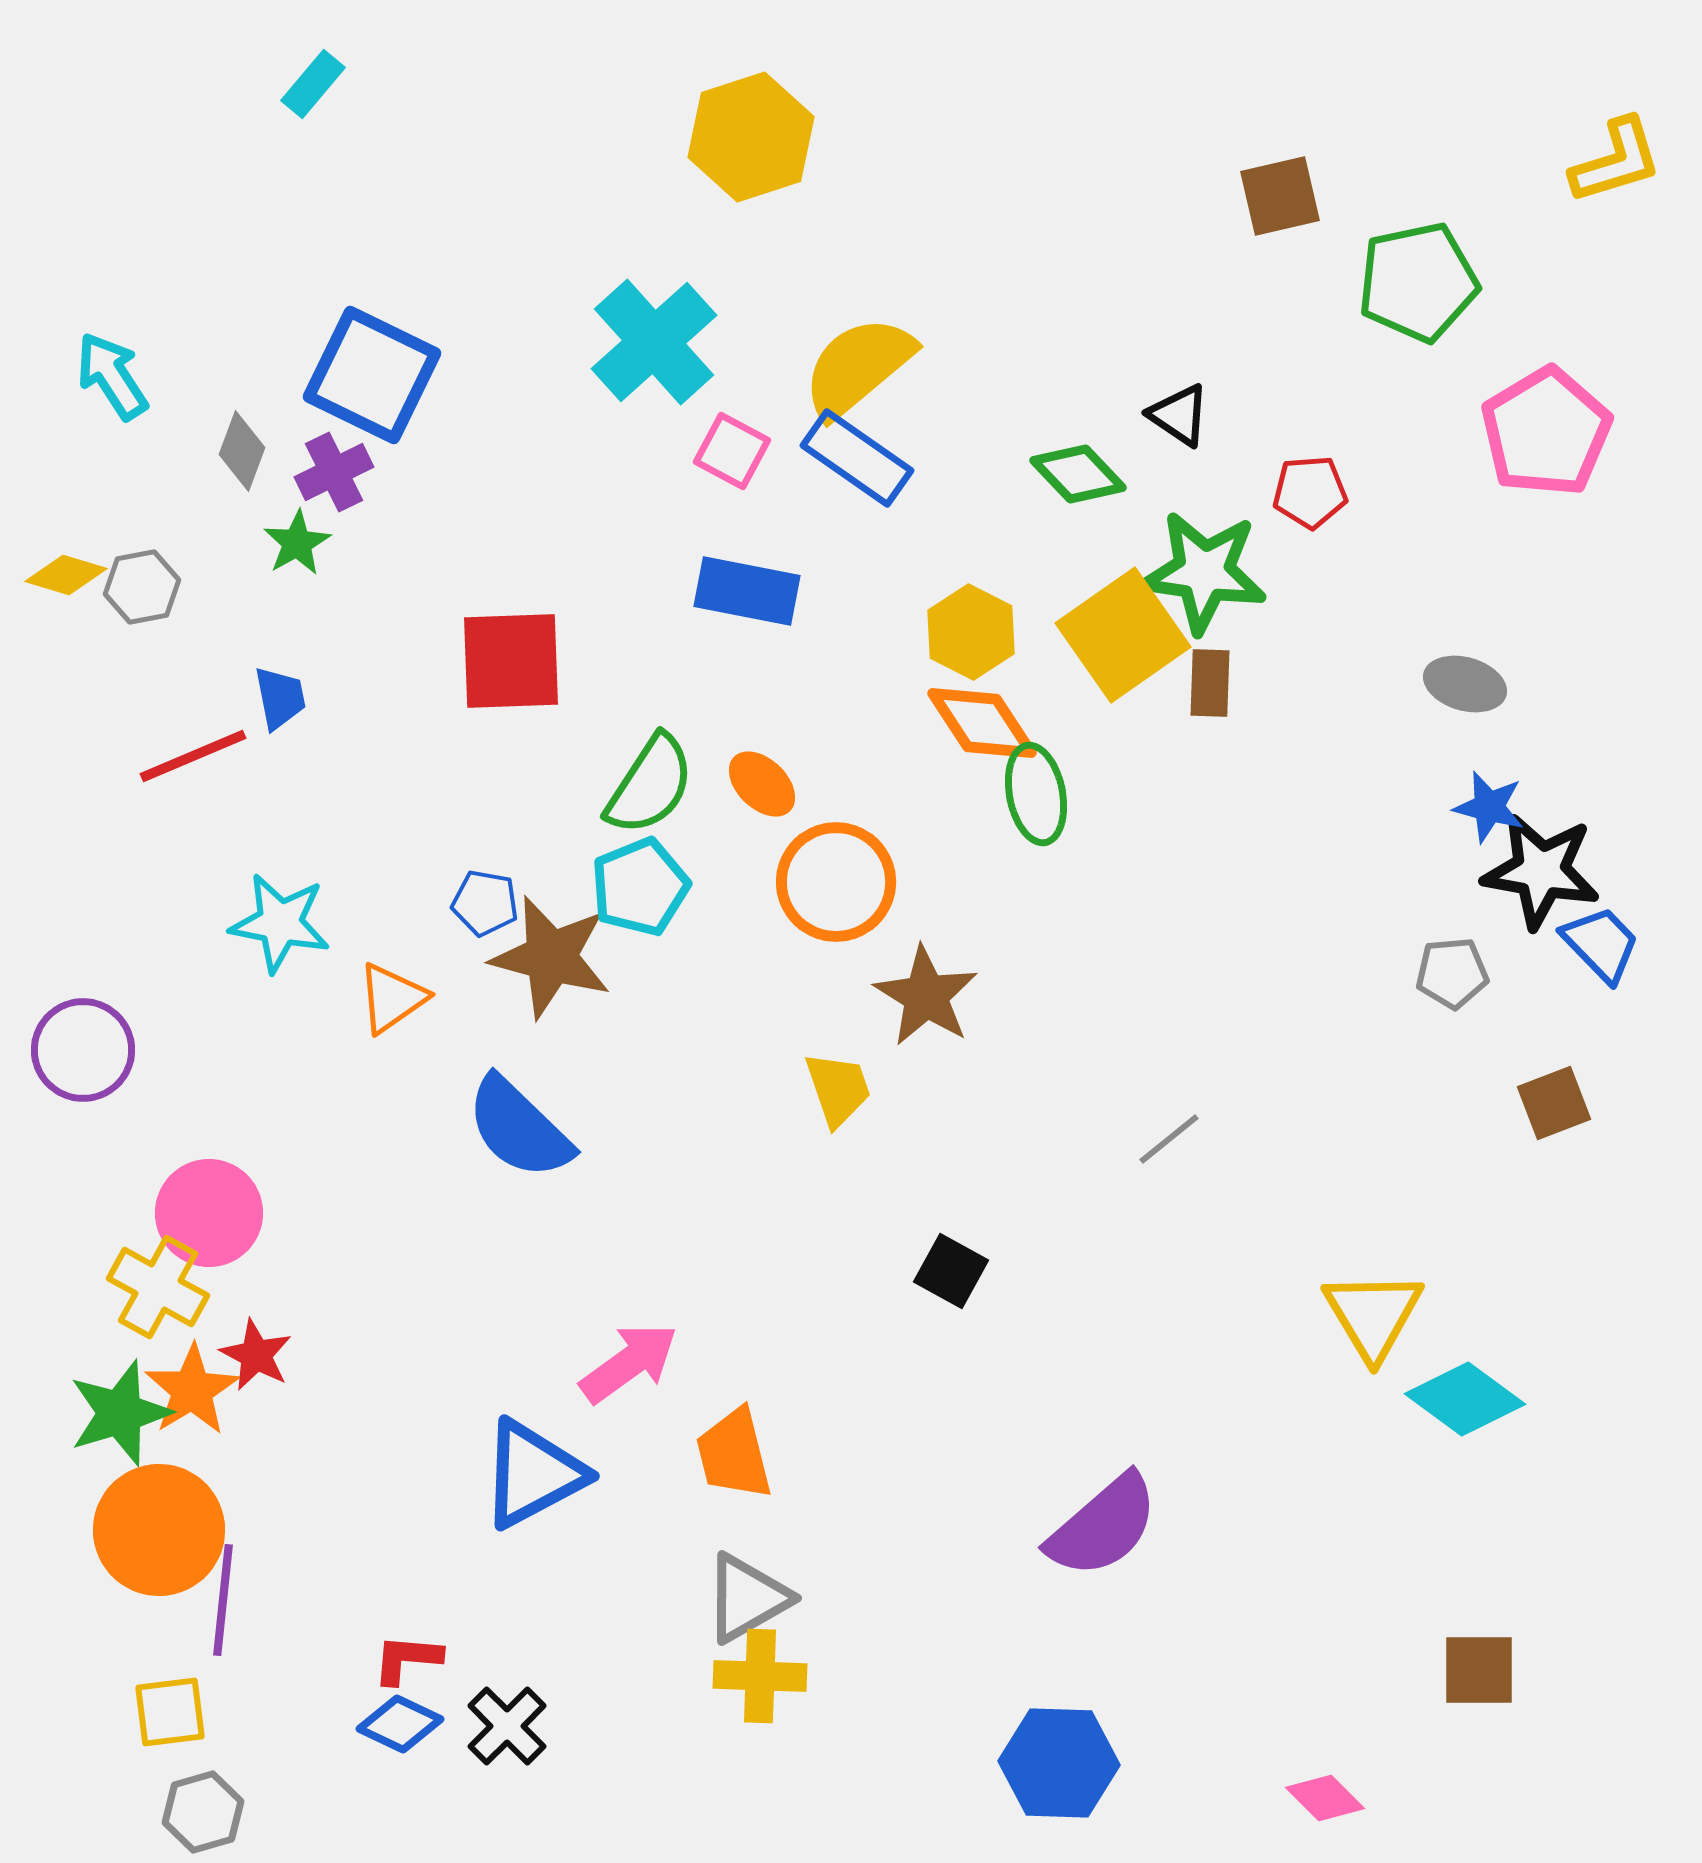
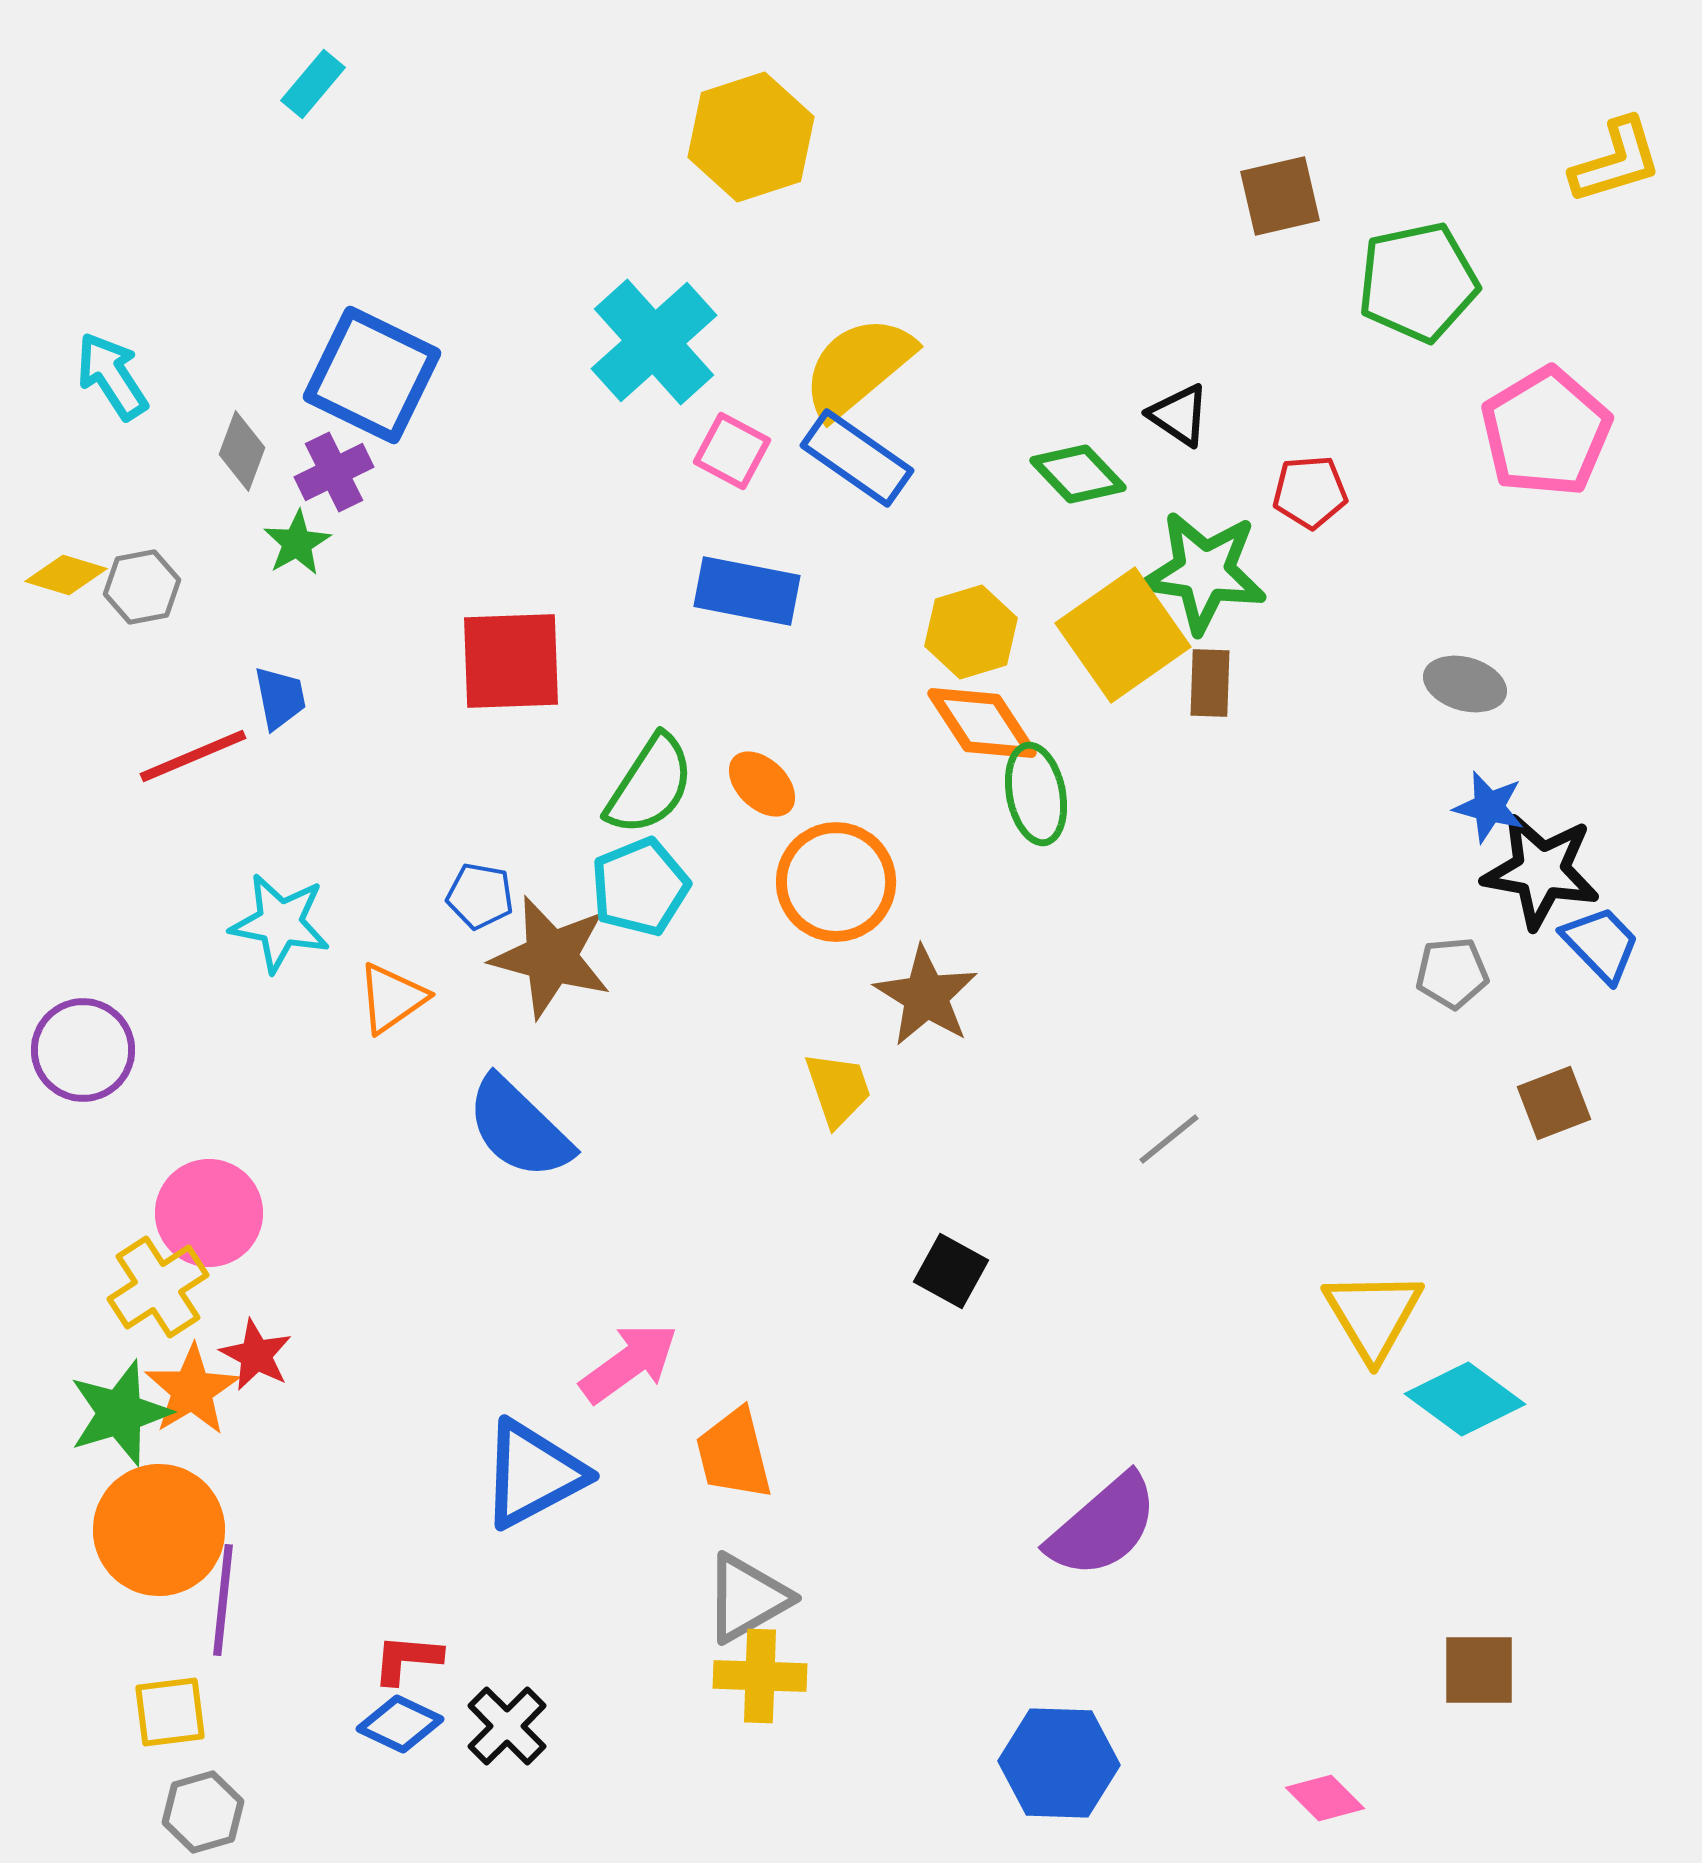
yellow hexagon at (971, 632): rotated 16 degrees clockwise
blue pentagon at (485, 903): moved 5 px left, 7 px up
yellow cross at (158, 1287): rotated 28 degrees clockwise
